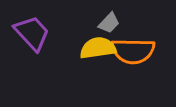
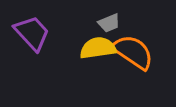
gray trapezoid: rotated 25 degrees clockwise
orange semicircle: moved 1 px down; rotated 147 degrees counterclockwise
